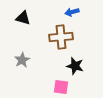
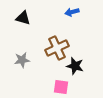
brown cross: moved 4 px left, 11 px down; rotated 20 degrees counterclockwise
gray star: rotated 21 degrees clockwise
